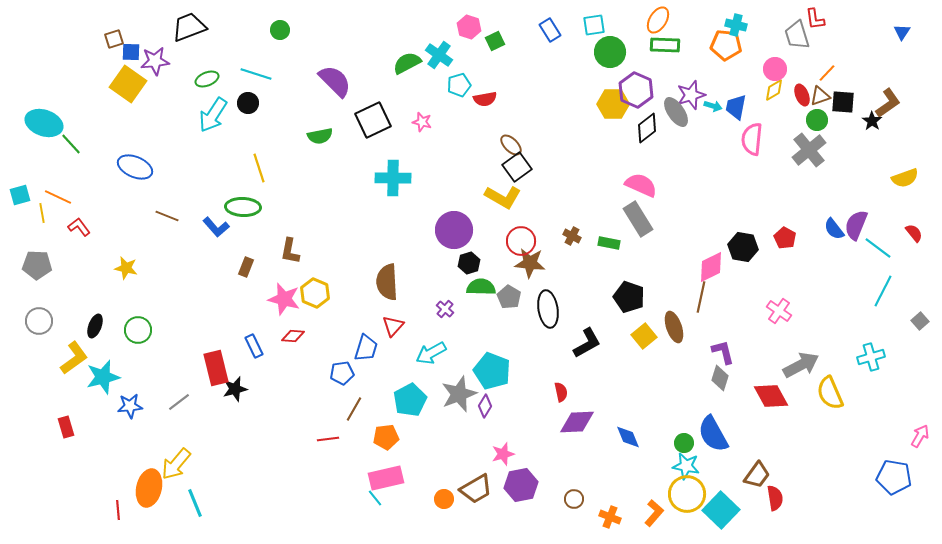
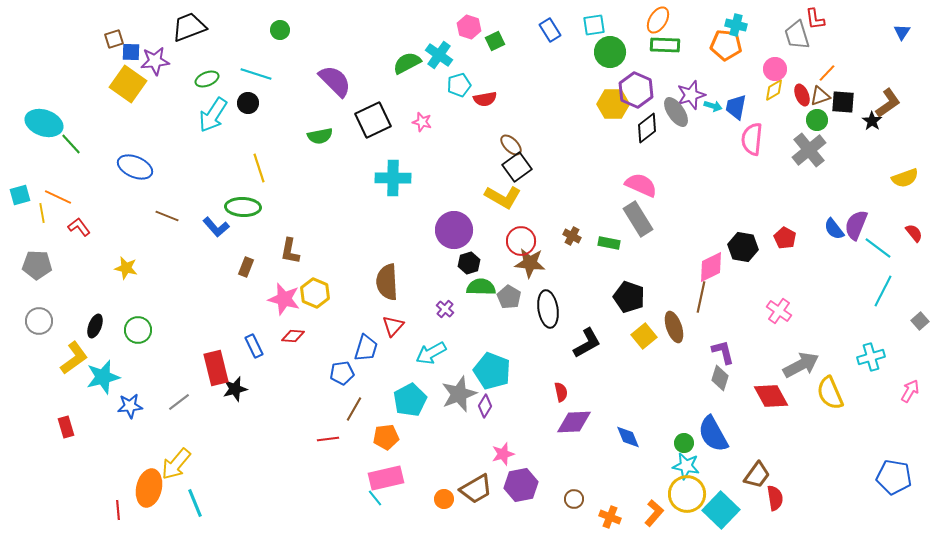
purple diamond at (577, 422): moved 3 px left
pink arrow at (920, 436): moved 10 px left, 45 px up
